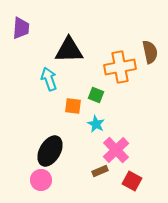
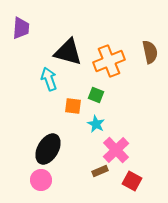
black triangle: moved 1 px left, 2 px down; rotated 16 degrees clockwise
orange cross: moved 11 px left, 6 px up; rotated 12 degrees counterclockwise
black ellipse: moved 2 px left, 2 px up
